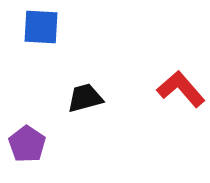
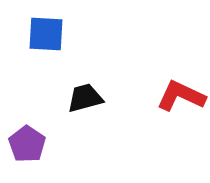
blue square: moved 5 px right, 7 px down
red L-shape: moved 7 px down; rotated 24 degrees counterclockwise
